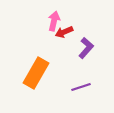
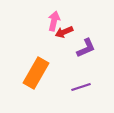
purple L-shape: rotated 25 degrees clockwise
